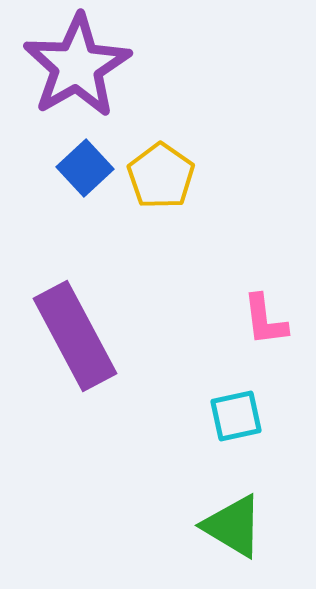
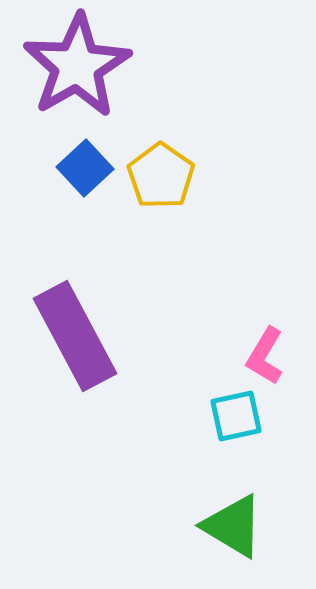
pink L-shape: moved 36 px down; rotated 38 degrees clockwise
